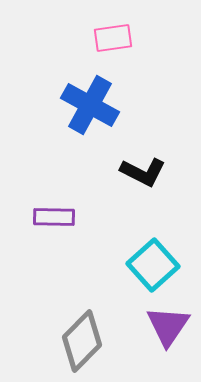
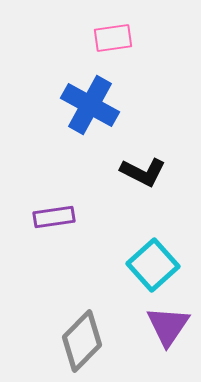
purple rectangle: rotated 9 degrees counterclockwise
